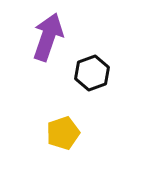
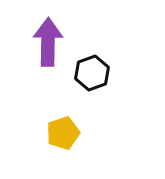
purple arrow: moved 5 px down; rotated 18 degrees counterclockwise
